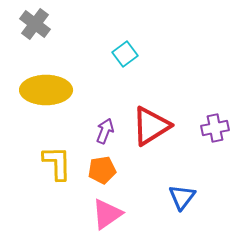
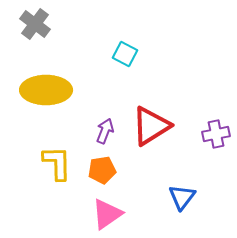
cyan square: rotated 25 degrees counterclockwise
purple cross: moved 1 px right, 6 px down
